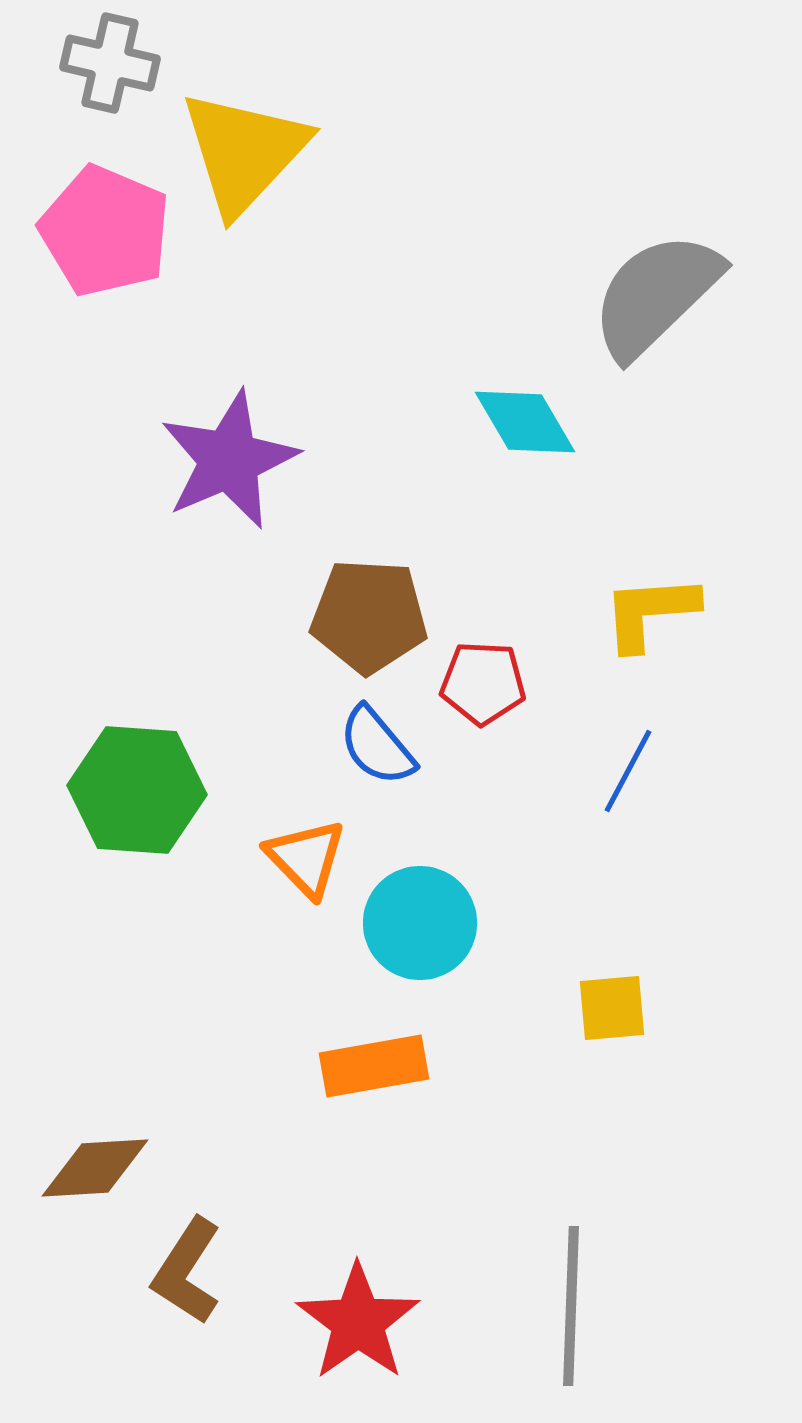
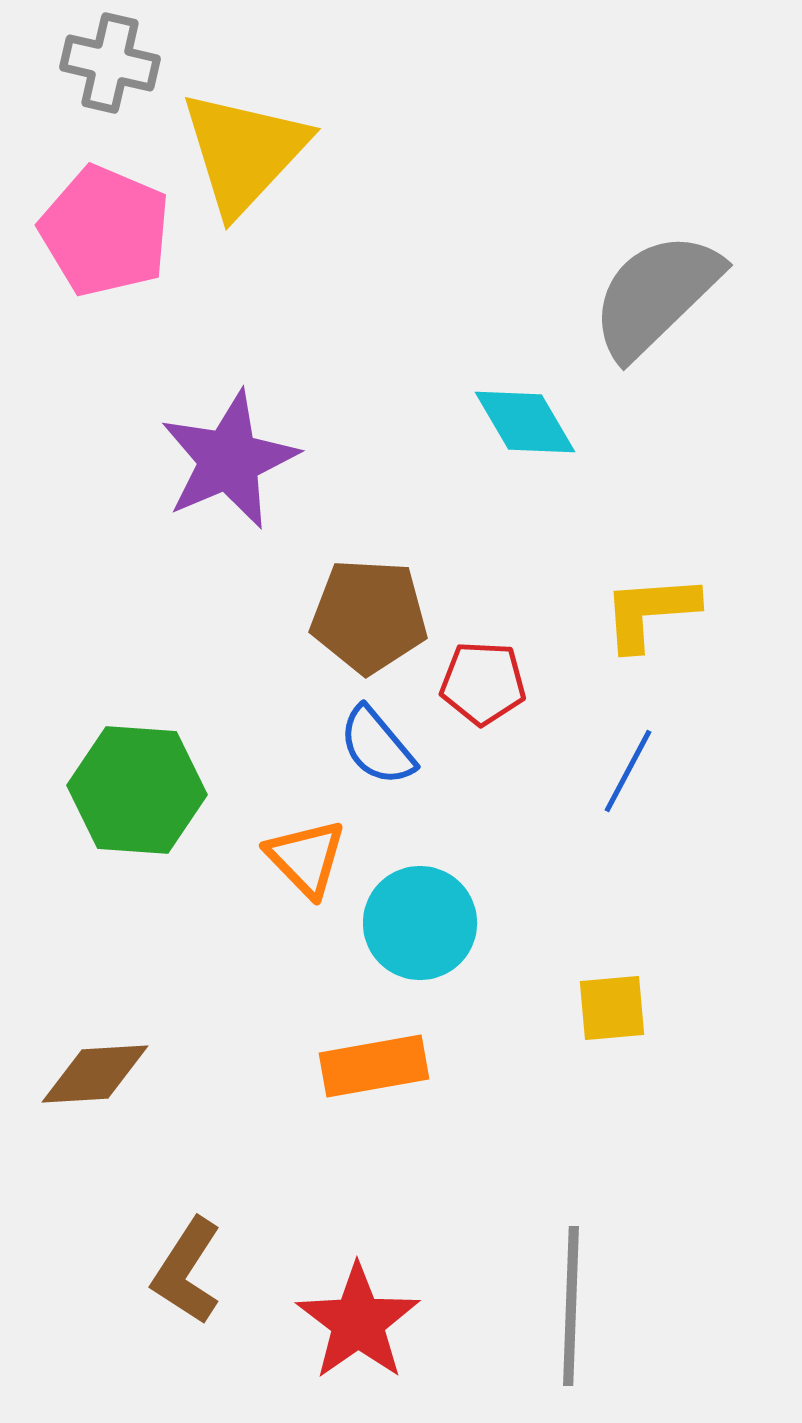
brown diamond: moved 94 px up
